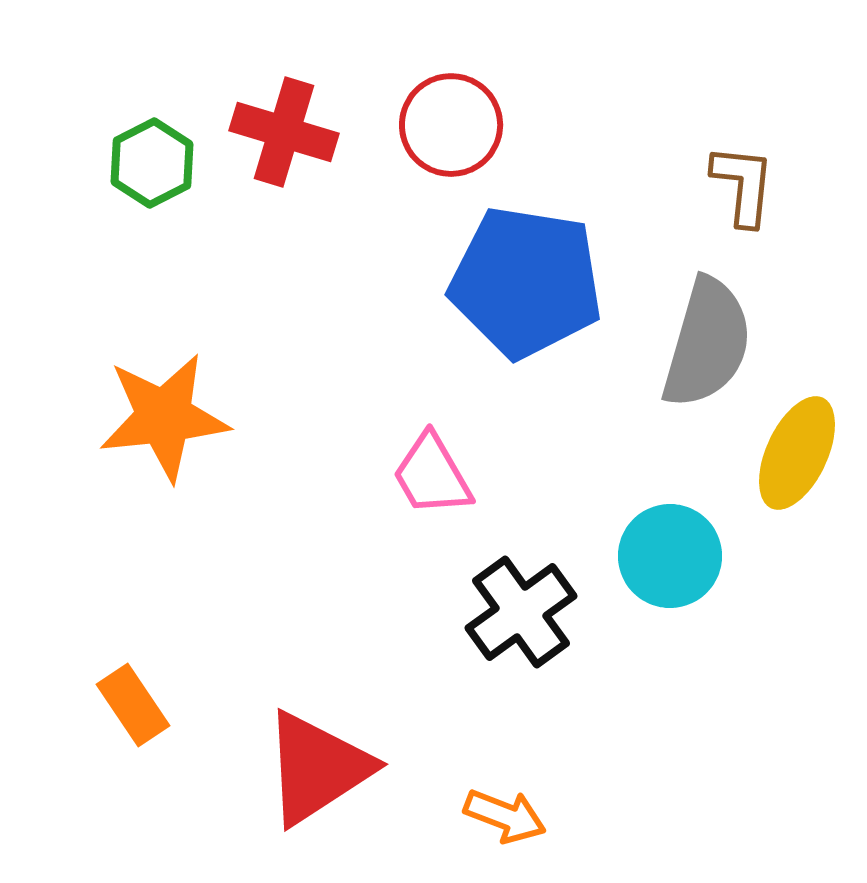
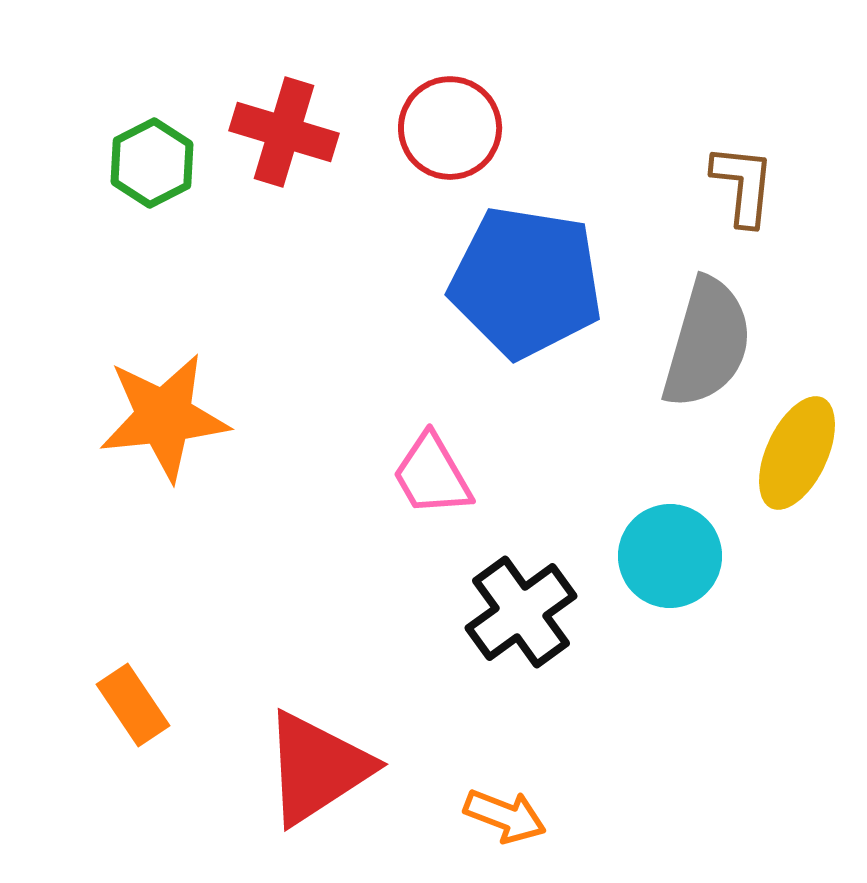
red circle: moved 1 px left, 3 px down
